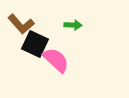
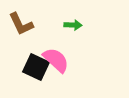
brown L-shape: rotated 16 degrees clockwise
black square: moved 1 px right, 23 px down
